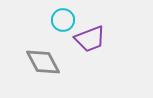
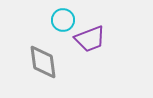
gray diamond: rotated 21 degrees clockwise
